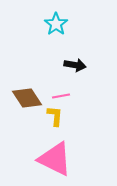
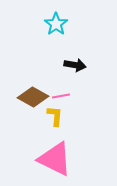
brown diamond: moved 6 px right, 1 px up; rotated 28 degrees counterclockwise
